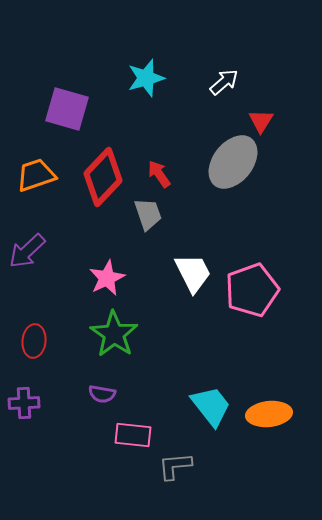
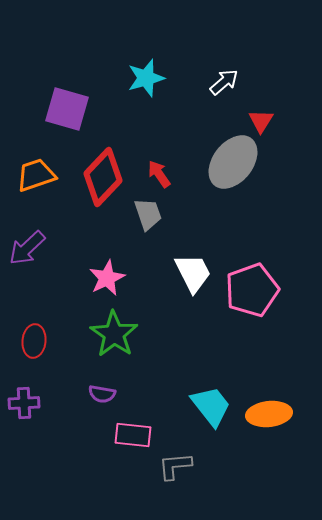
purple arrow: moved 3 px up
